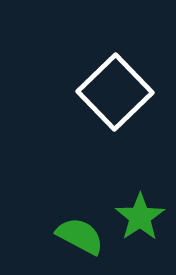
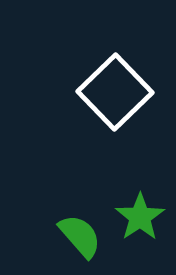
green semicircle: rotated 21 degrees clockwise
